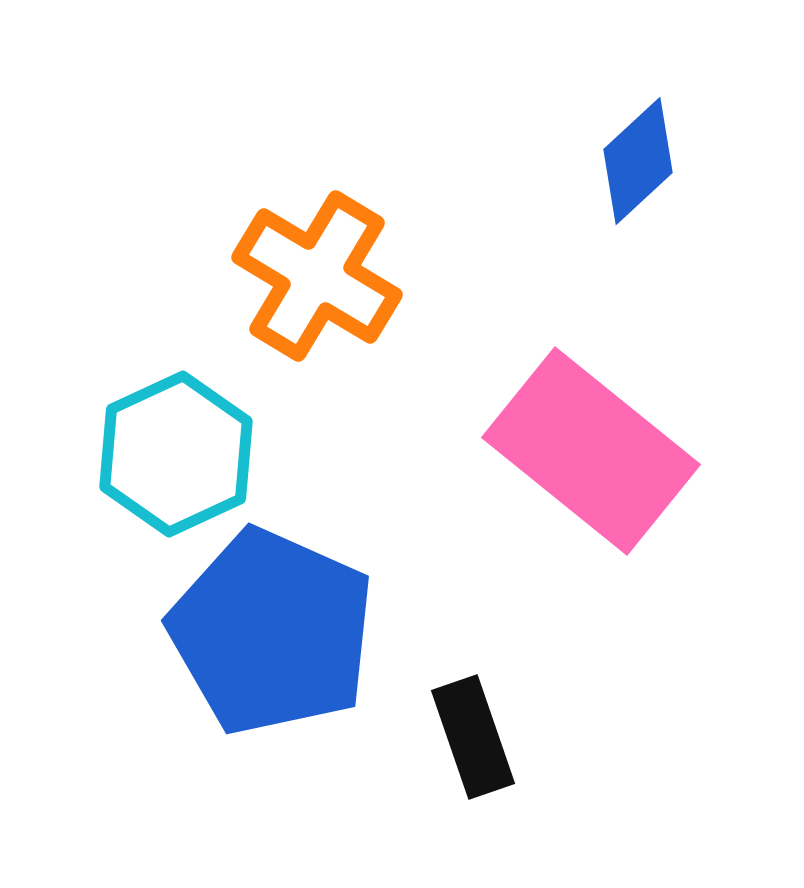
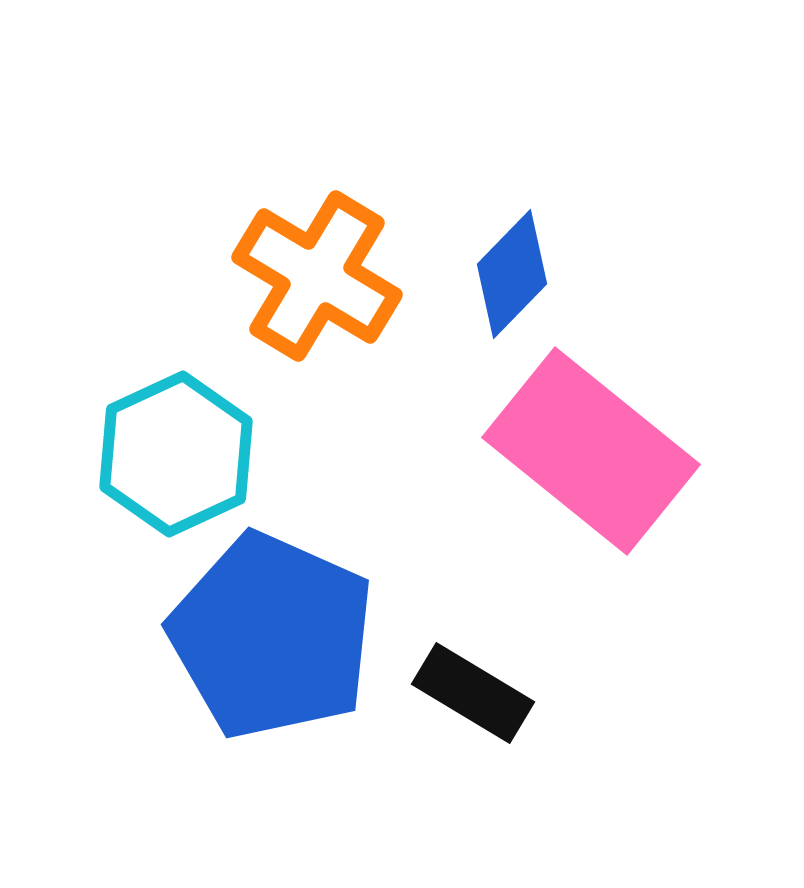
blue diamond: moved 126 px left, 113 px down; rotated 3 degrees counterclockwise
blue pentagon: moved 4 px down
black rectangle: moved 44 px up; rotated 40 degrees counterclockwise
